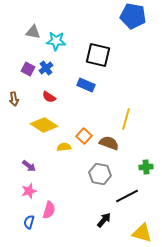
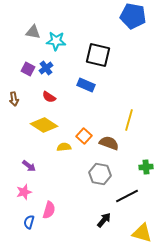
yellow line: moved 3 px right, 1 px down
pink star: moved 5 px left, 1 px down
